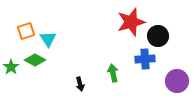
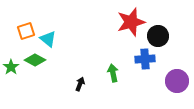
cyan triangle: rotated 18 degrees counterclockwise
black arrow: rotated 144 degrees counterclockwise
